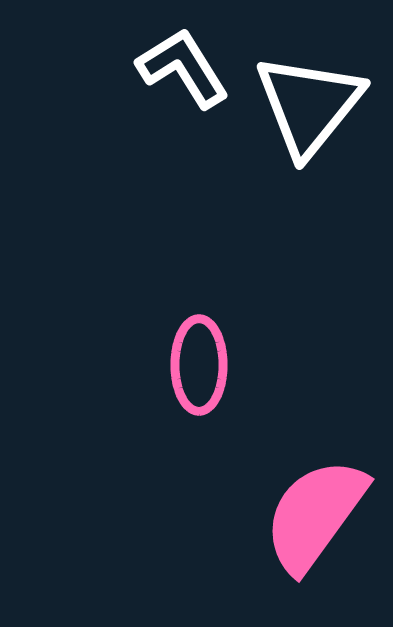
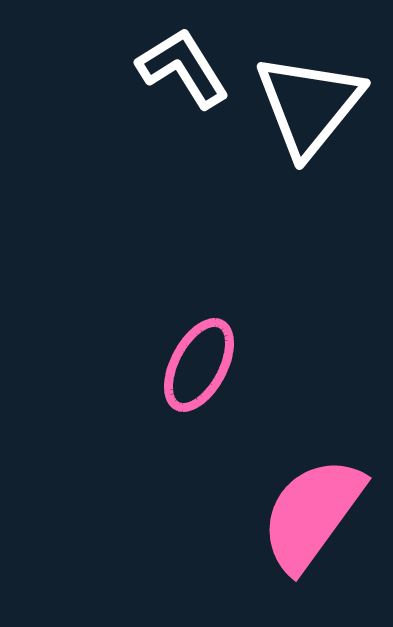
pink ellipse: rotated 28 degrees clockwise
pink semicircle: moved 3 px left, 1 px up
